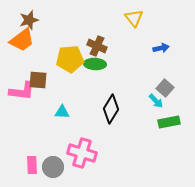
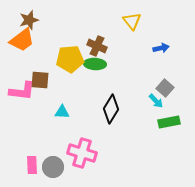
yellow triangle: moved 2 px left, 3 px down
brown square: moved 2 px right
